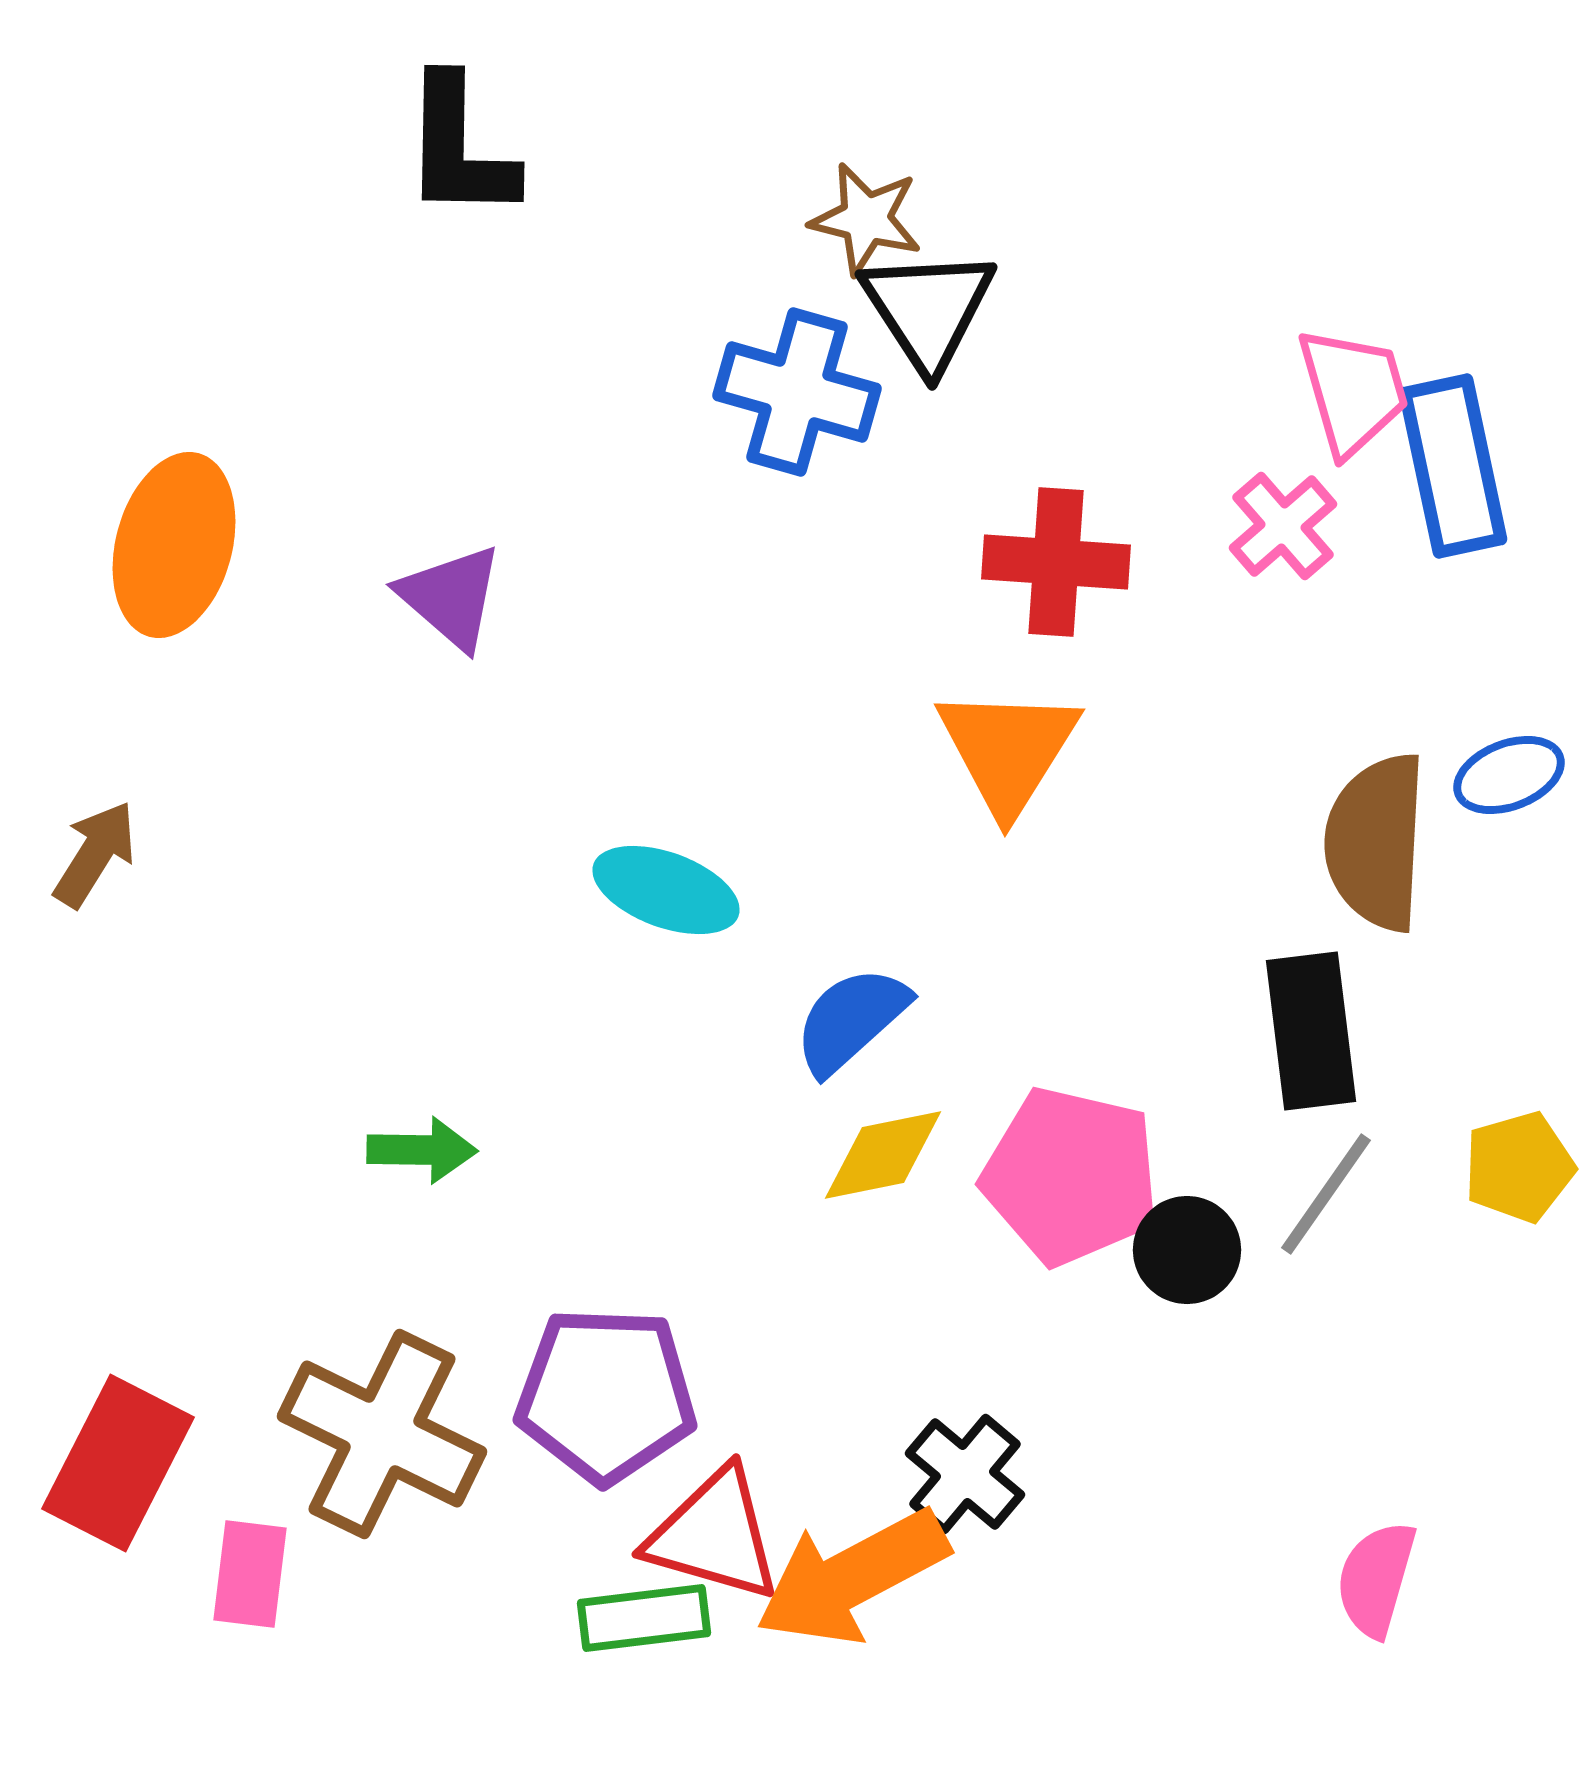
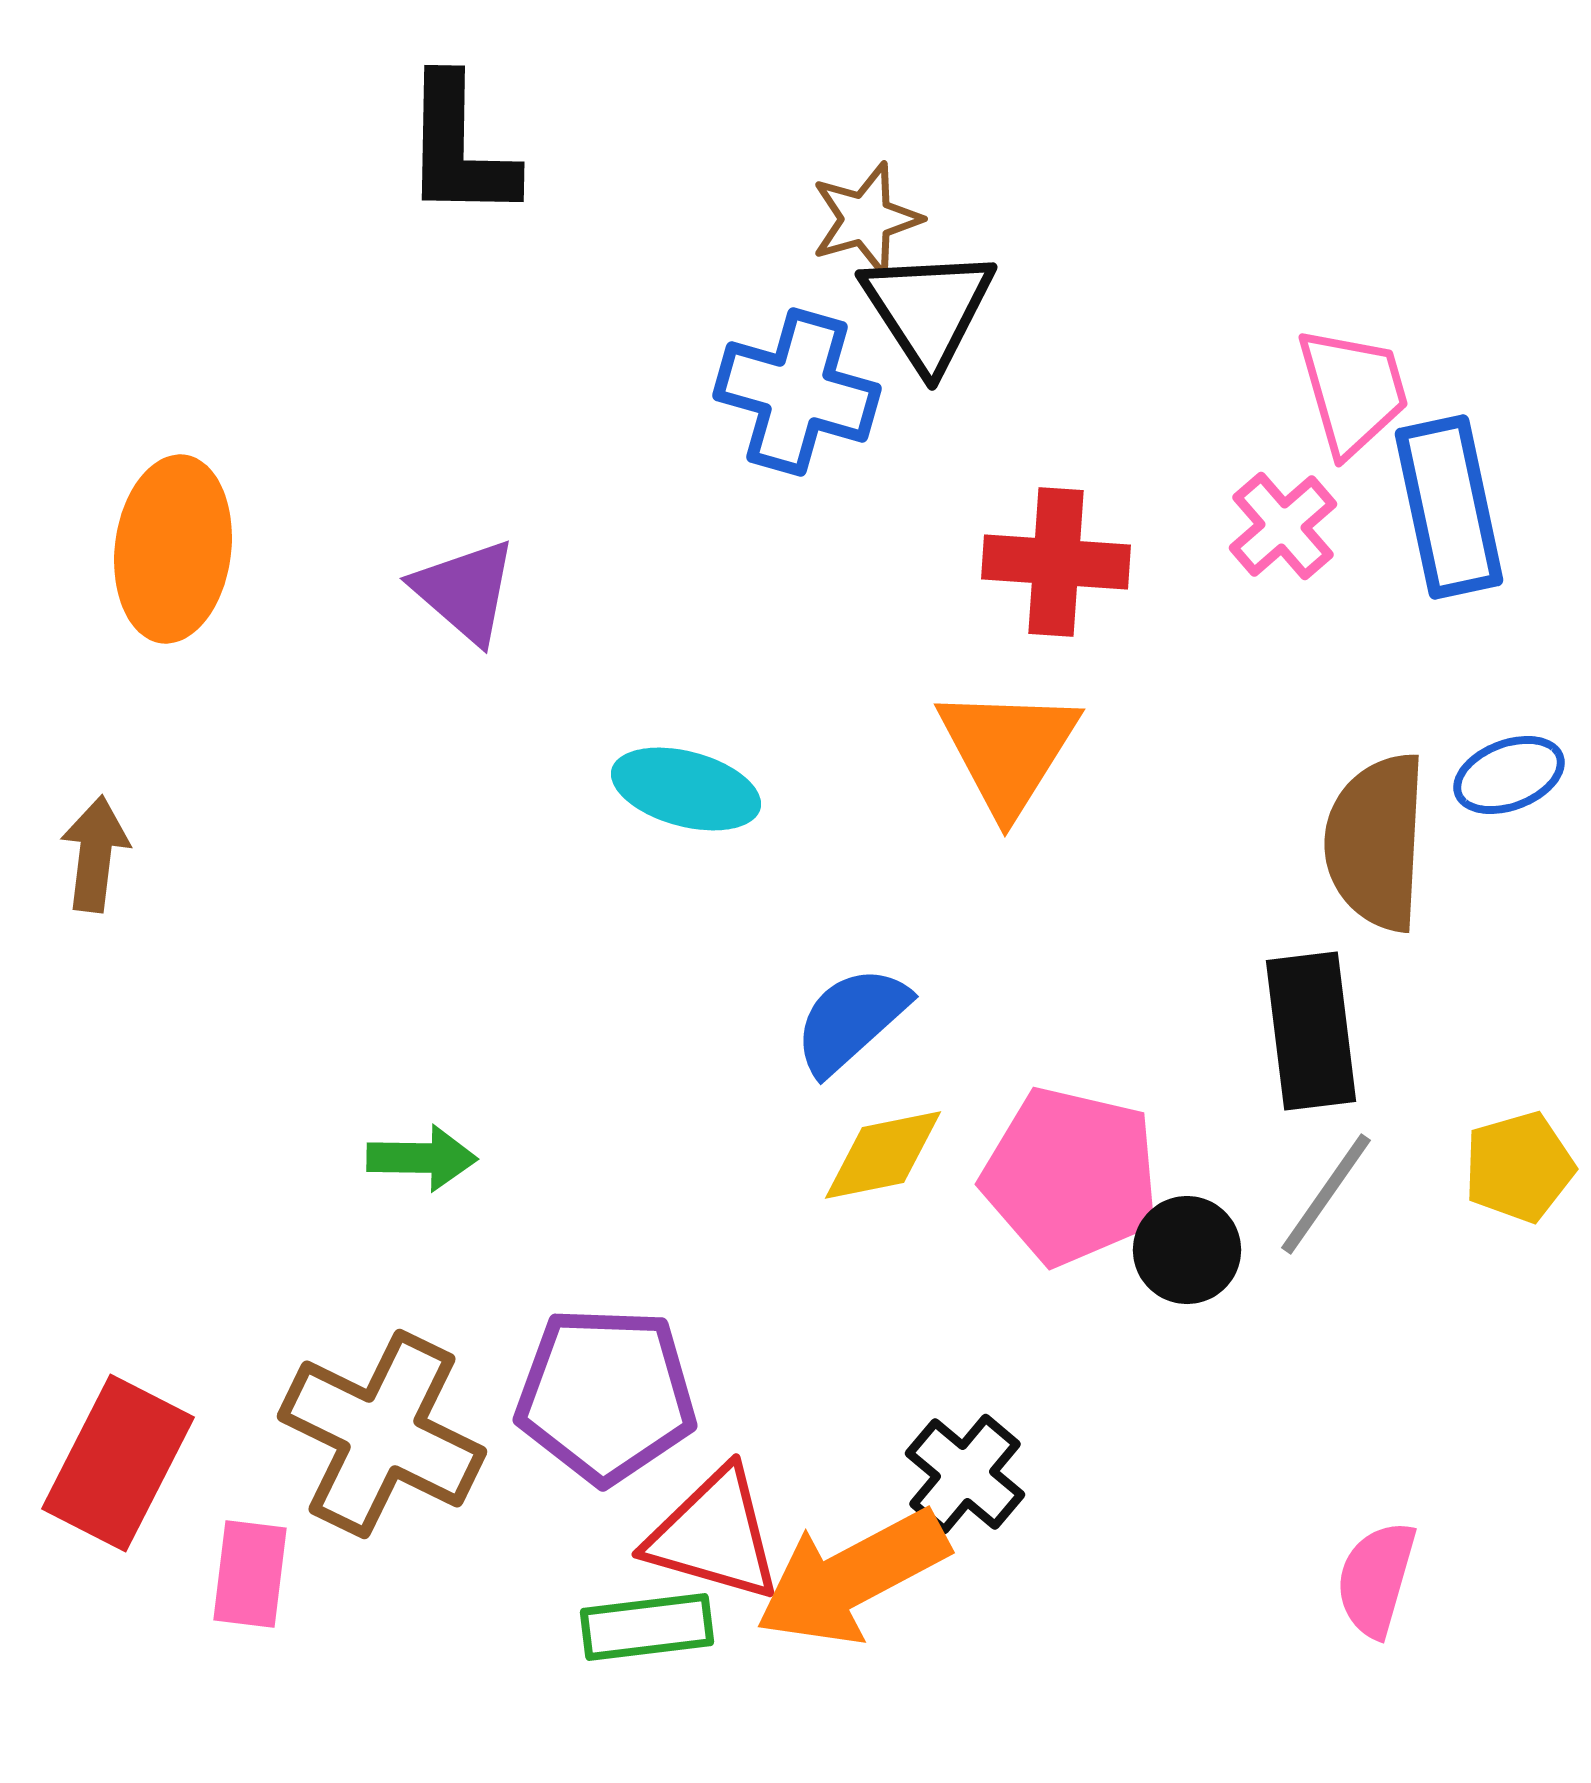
brown star: rotated 30 degrees counterclockwise
blue rectangle: moved 4 px left, 41 px down
orange ellipse: moved 1 px left, 4 px down; rotated 8 degrees counterclockwise
purple triangle: moved 14 px right, 6 px up
brown arrow: rotated 25 degrees counterclockwise
cyan ellipse: moved 20 px right, 101 px up; rotated 5 degrees counterclockwise
green arrow: moved 8 px down
green rectangle: moved 3 px right, 9 px down
